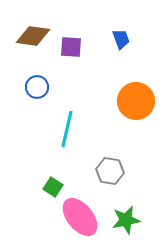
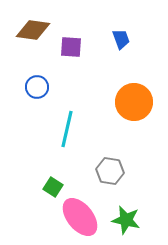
brown diamond: moved 6 px up
orange circle: moved 2 px left, 1 px down
green star: rotated 24 degrees clockwise
